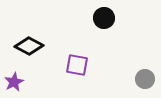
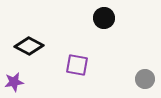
purple star: rotated 18 degrees clockwise
